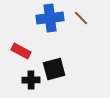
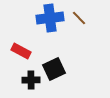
brown line: moved 2 px left
black square: rotated 10 degrees counterclockwise
